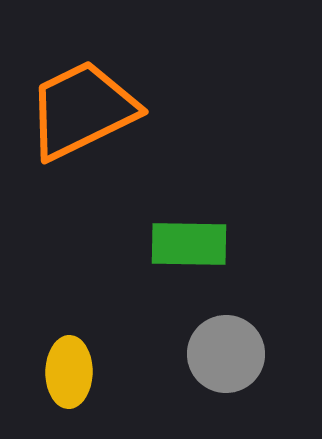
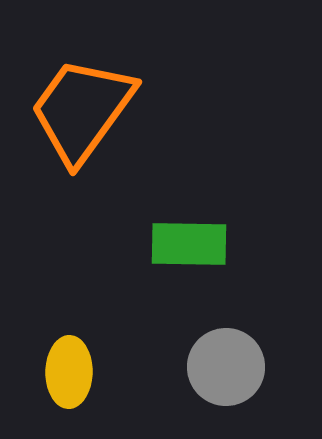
orange trapezoid: rotated 28 degrees counterclockwise
gray circle: moved 13 px down
